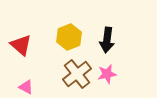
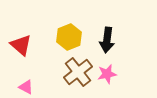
brown cross: moved 1 px right, 2 px up
